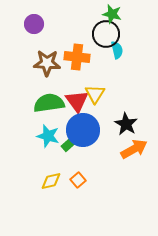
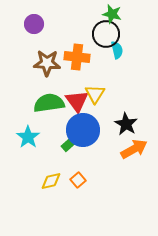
cyan star: moved 20 px left, 1 px down; rotated 20 degrees clockwise
